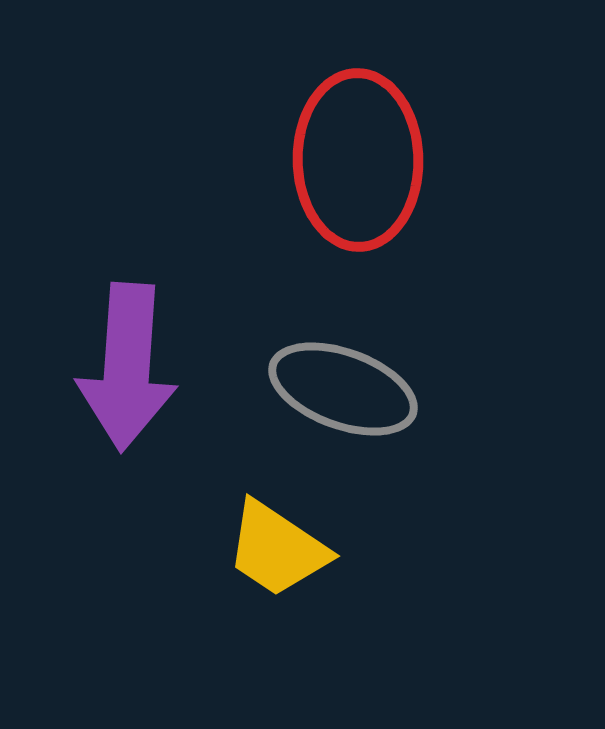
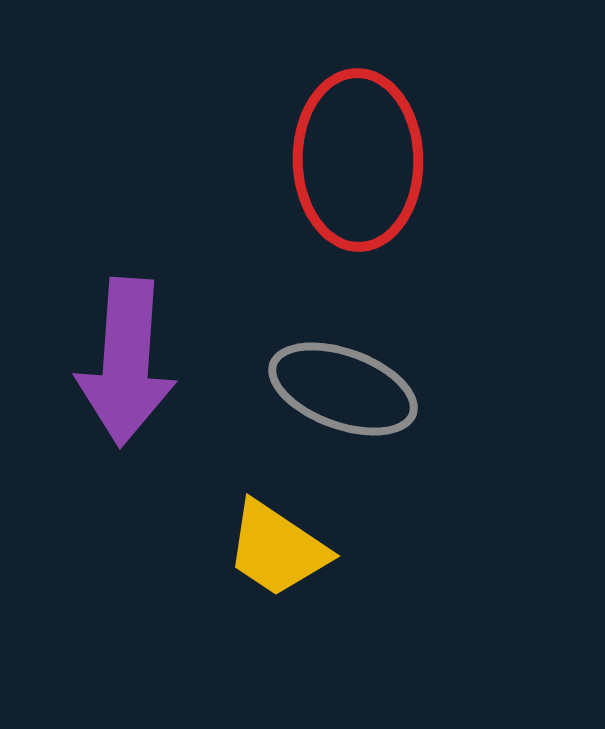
purple arrow: moved 1 px left, 5 px up
